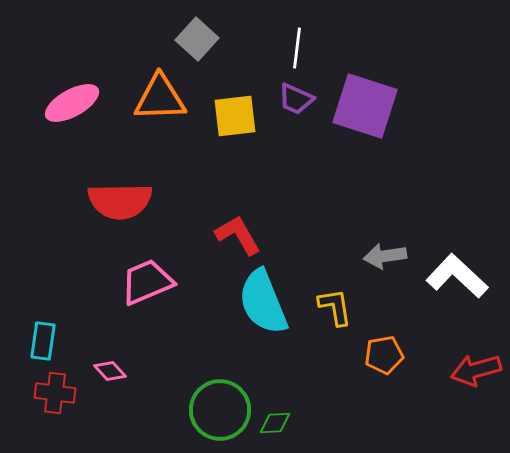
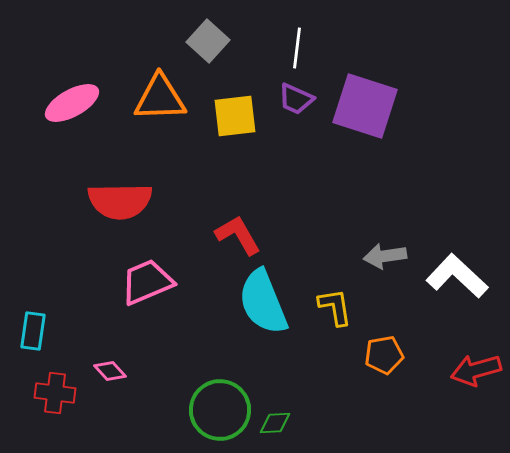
gray square: moved 11 px right, 2 px down
cyan rectangle: moved 10 px left, 10 px up
